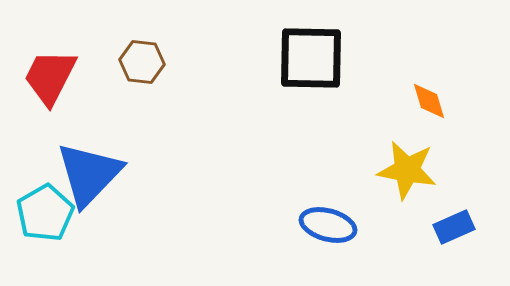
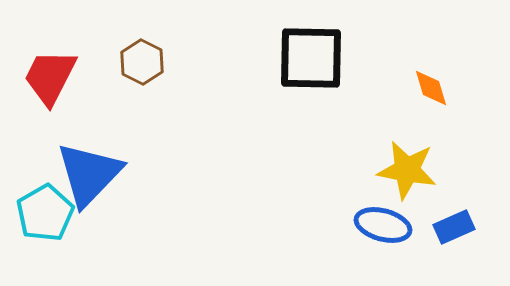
brown hexagon: rotated 21 degrees clockwise
orange diamond: moved 2 px right, 13 px up
blue ellipse: moved 55 px right
